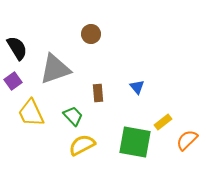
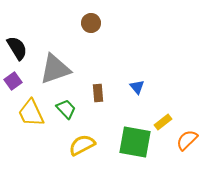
brown circle: moved 11 px up
green trapezoid: moved 7 px left, 7 px up
